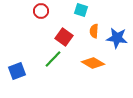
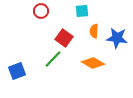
cyan square: moved 1 px right, 1 px down; rotated 24 degrees counterclockwise
red square: moved 1 px down
